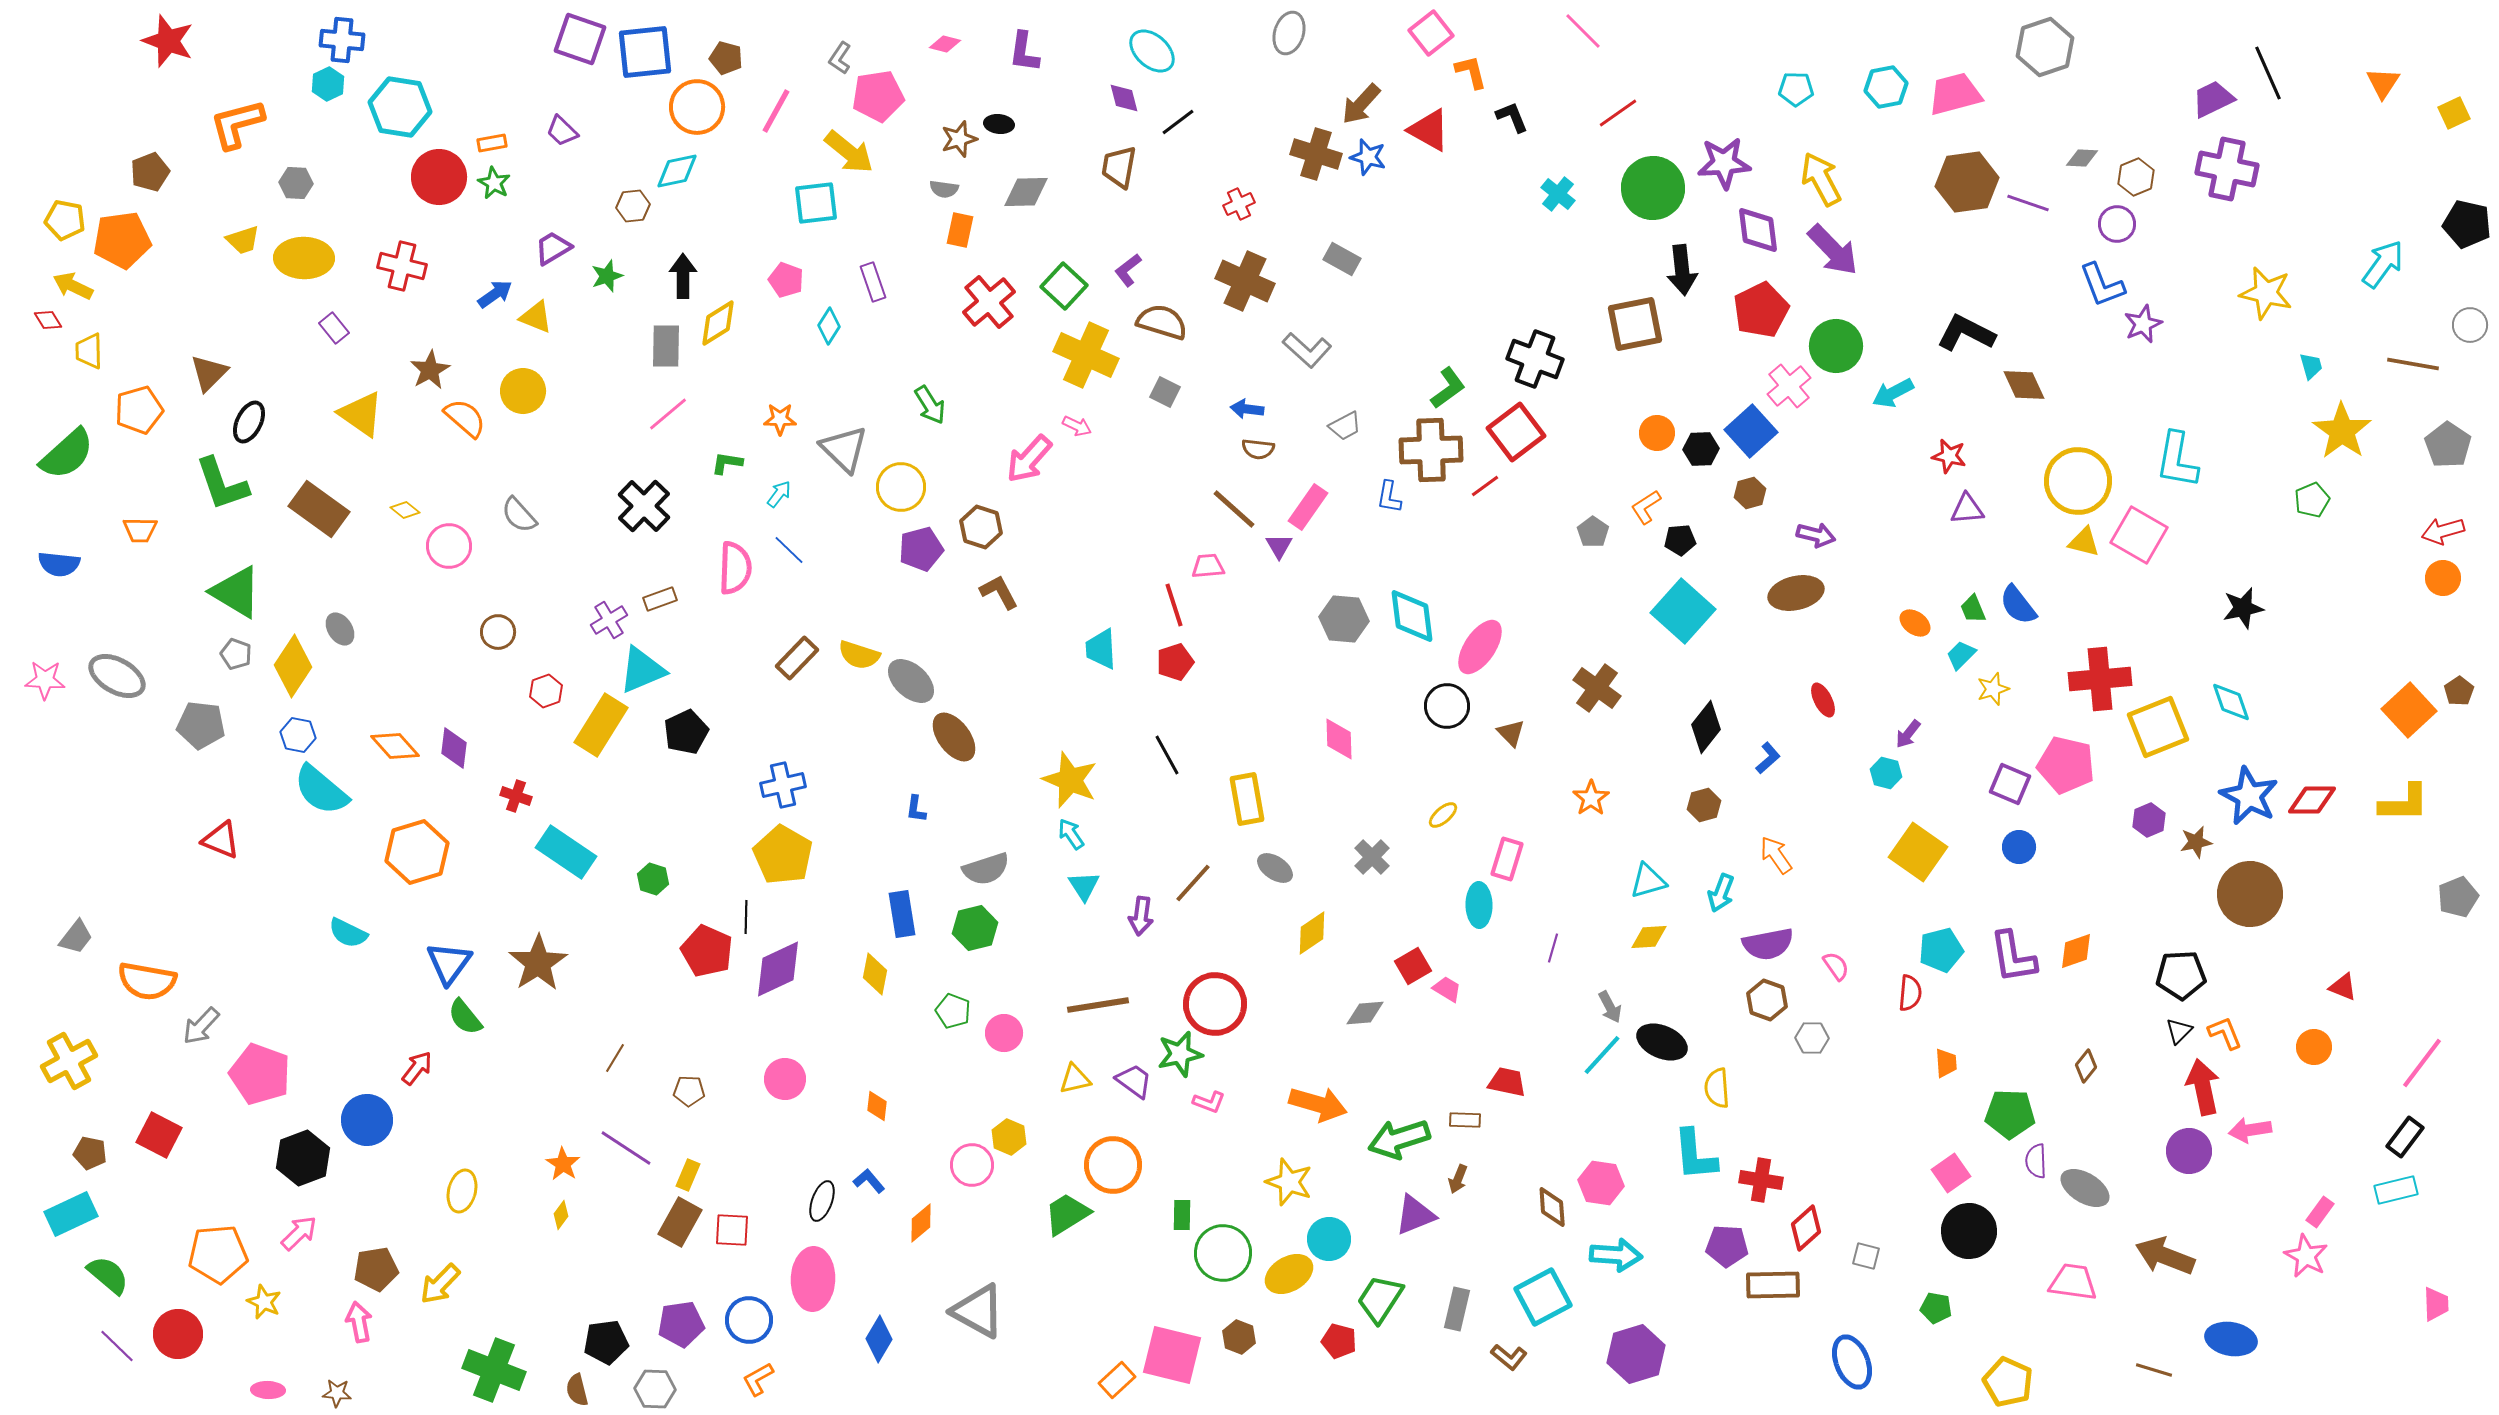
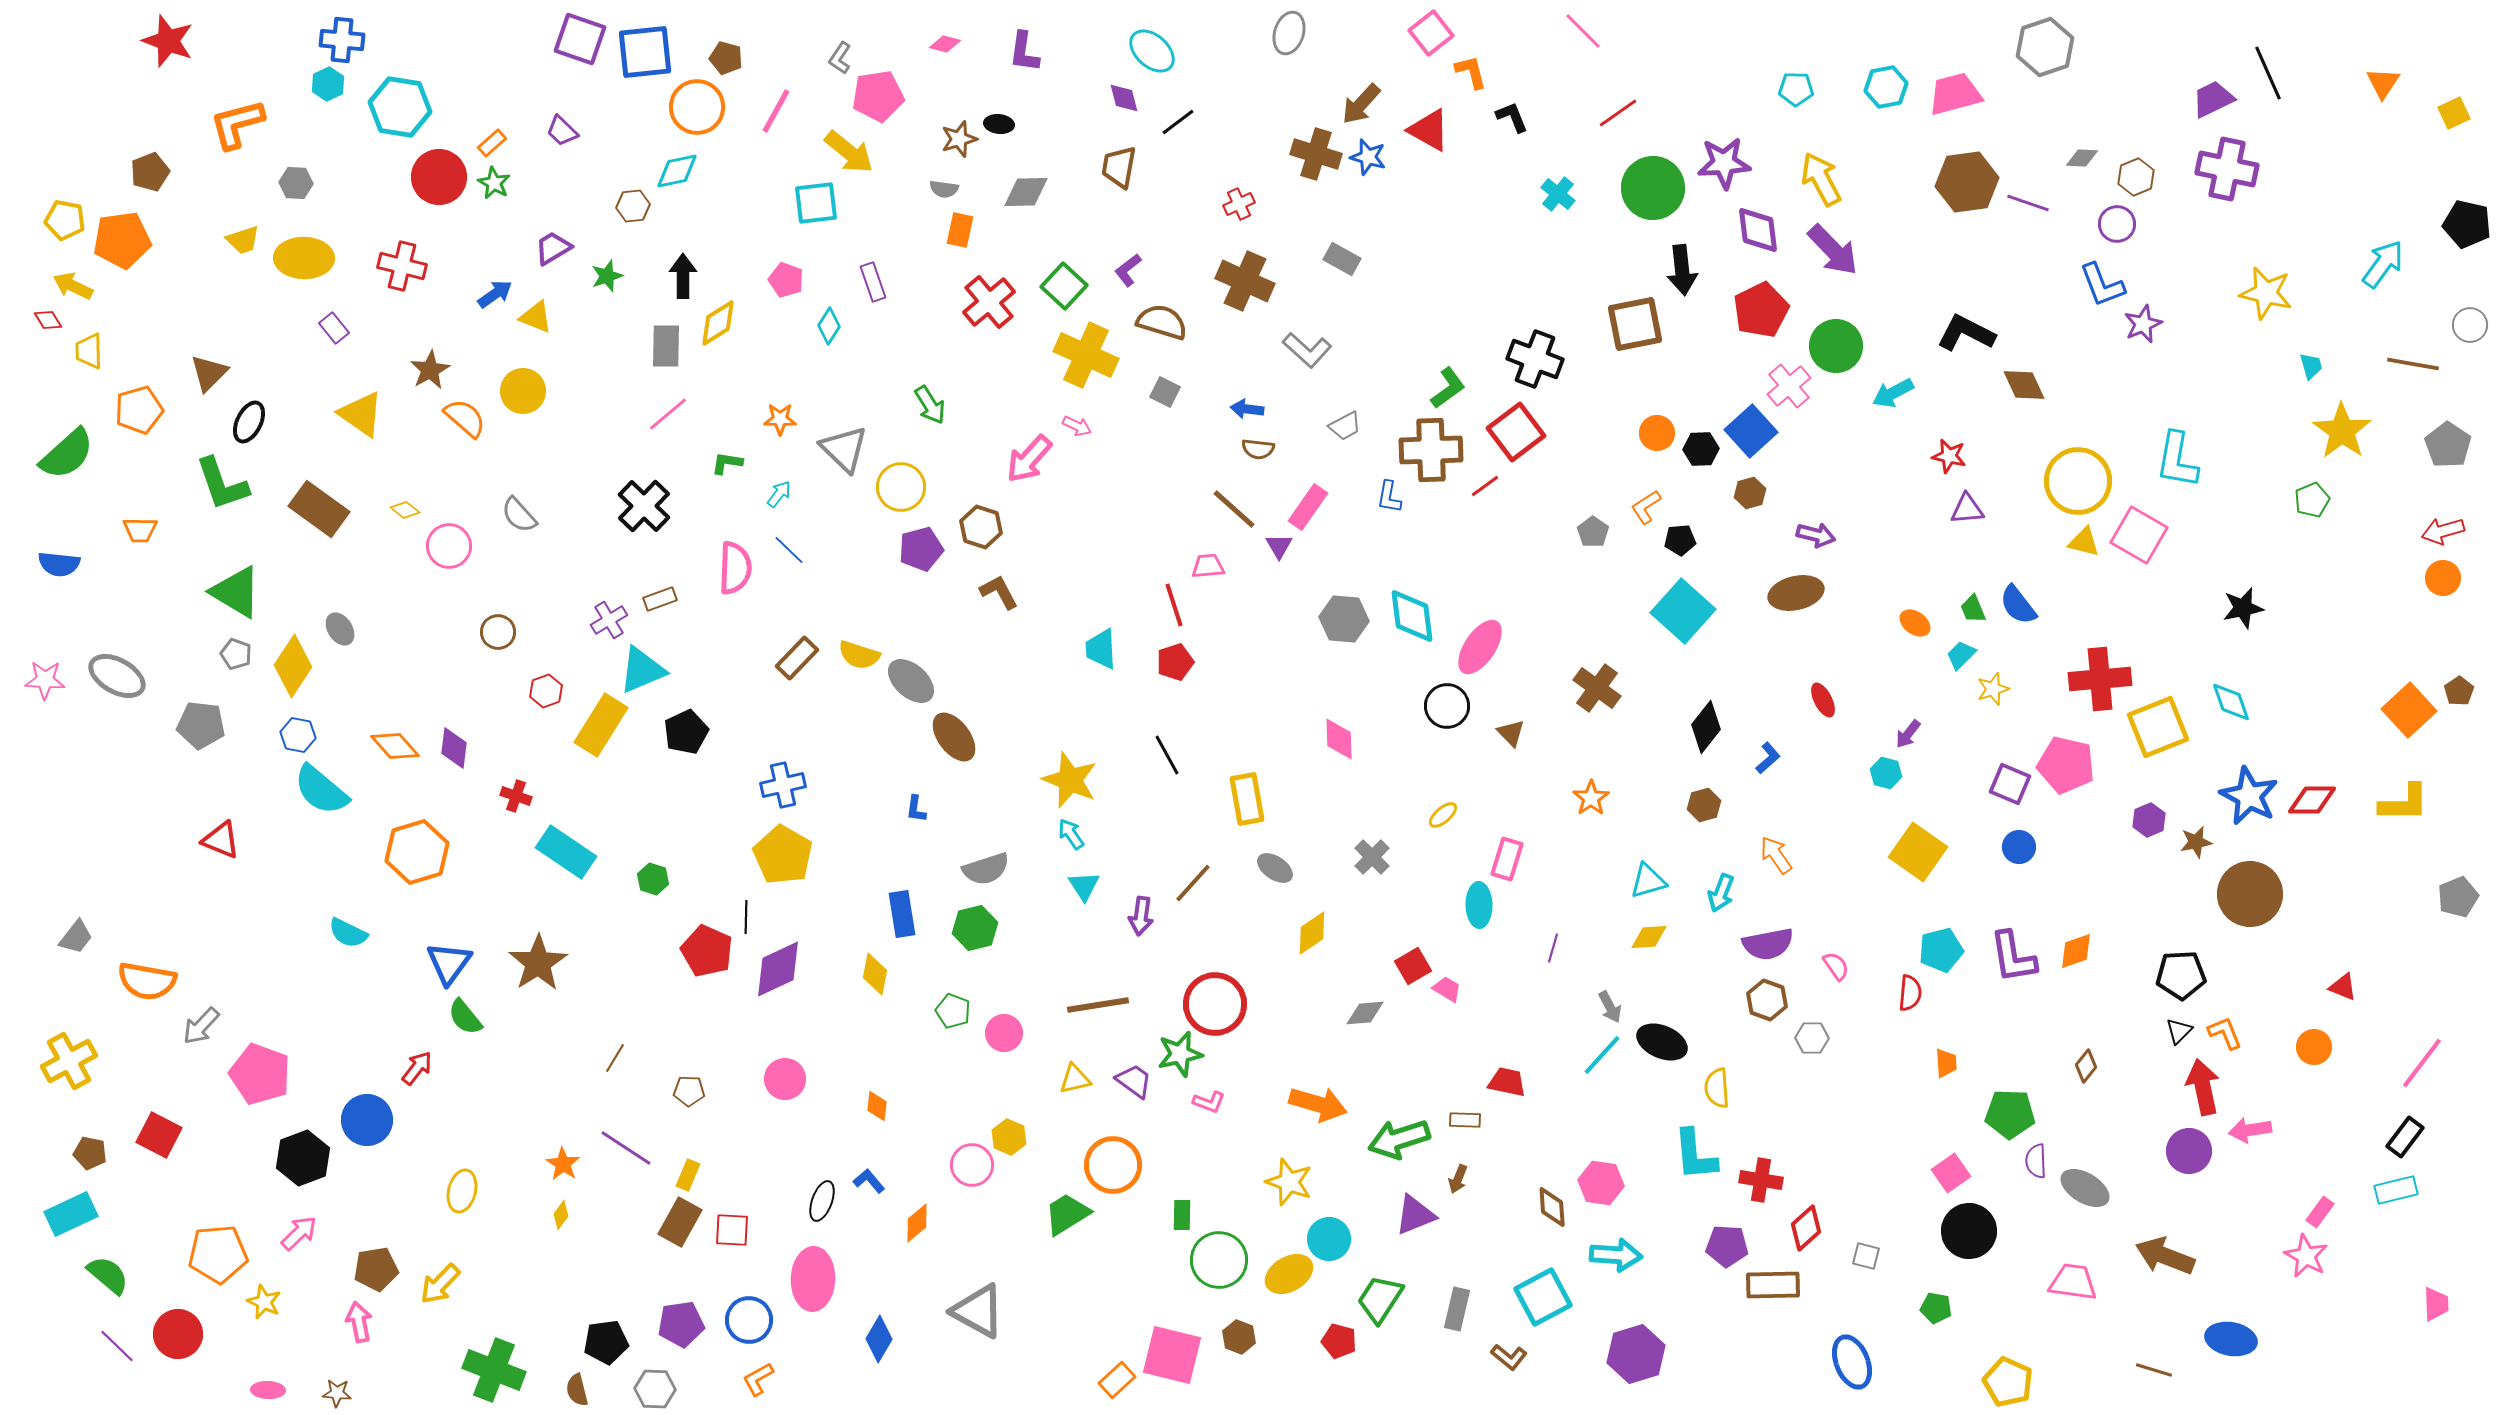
orange rectangle at (492, 143): rotated 32 degrees counterclockwise
orange diamond at (921, 1223): moved 4 px left
green circle at (1223, 1253): moved 4 px left, 7 px down
